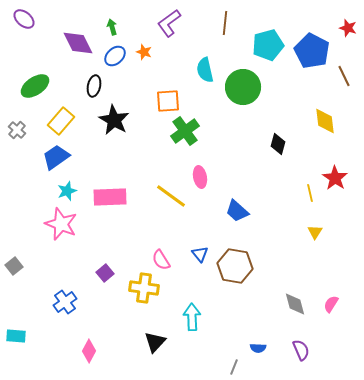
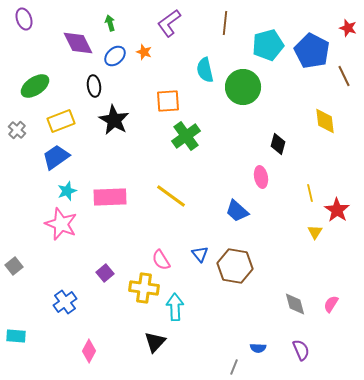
purple ellipse at (24, 19): rotated 30 degrees clockwise
green arrow at (112, 27): moved 2 px left, 4 px up
black ellipse at (94, 86): rotated 20 degrees counterclockwise
yellow rectangle at (61, 121): rotated 28 degrees clockwise
green cross at (185, 131): moved 1 px right, 5 px down
pink ellipse at (200, 177): moved 61 px right
red star at (335, 178): moved 2 px right, 32 px down
cyan arrow at (192, 317): moved 17 px left, 10 px up
